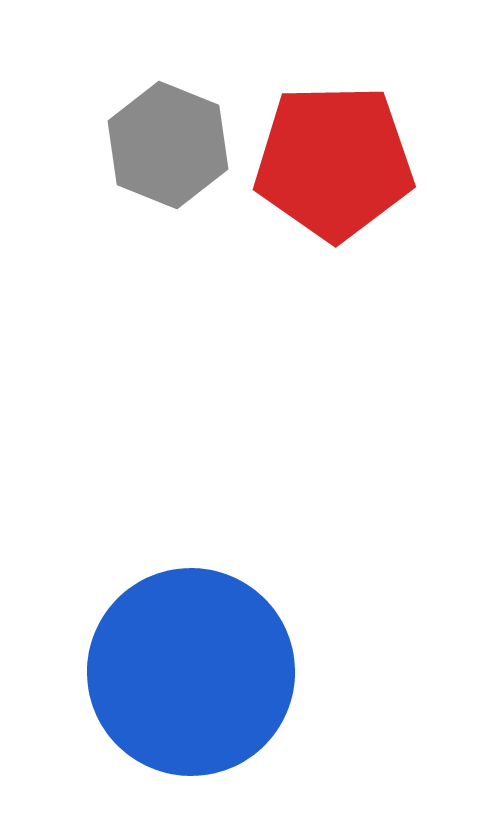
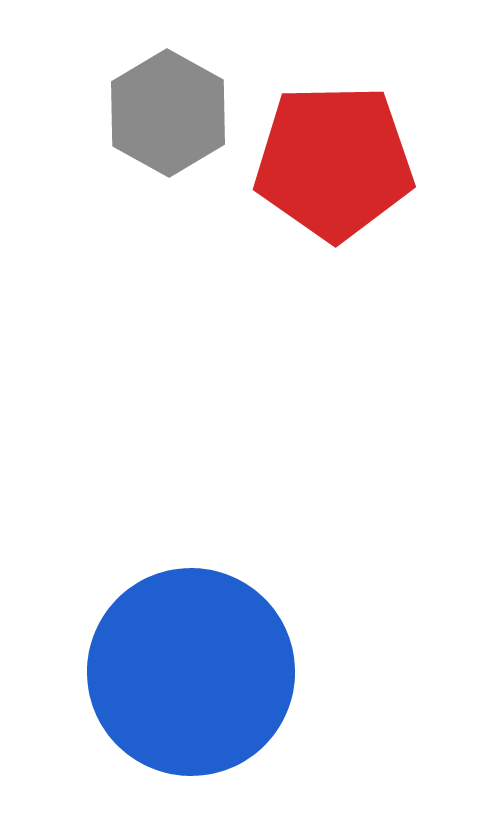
gray hexagon: moved 32 px up; rotated 7 degrees clockwise
